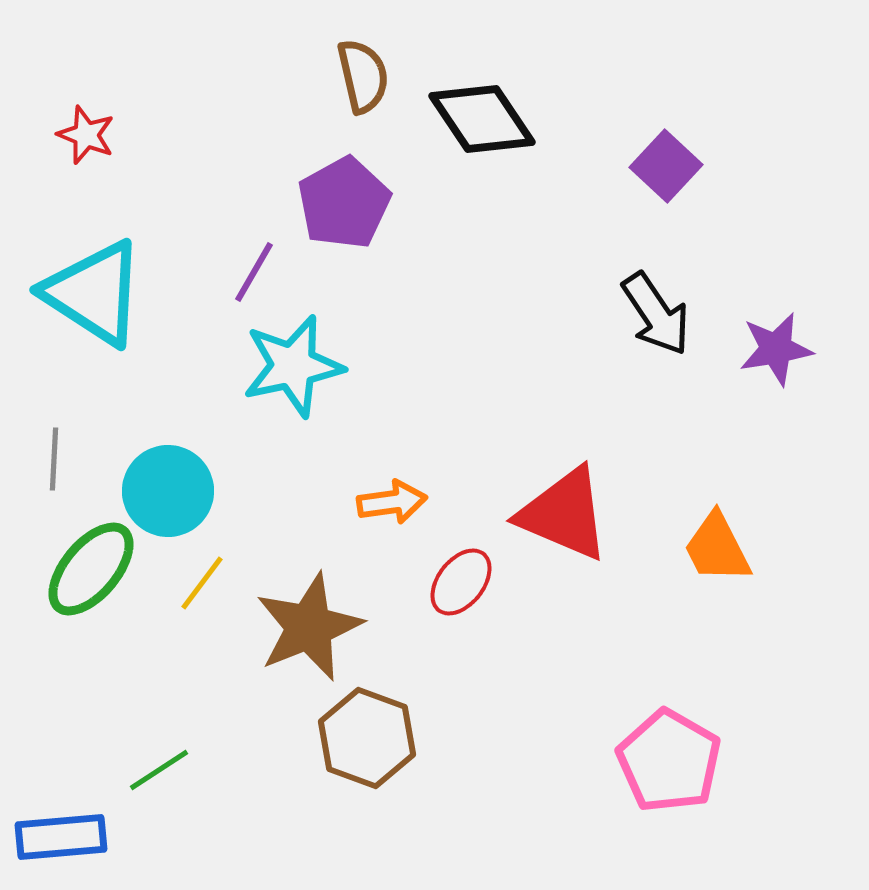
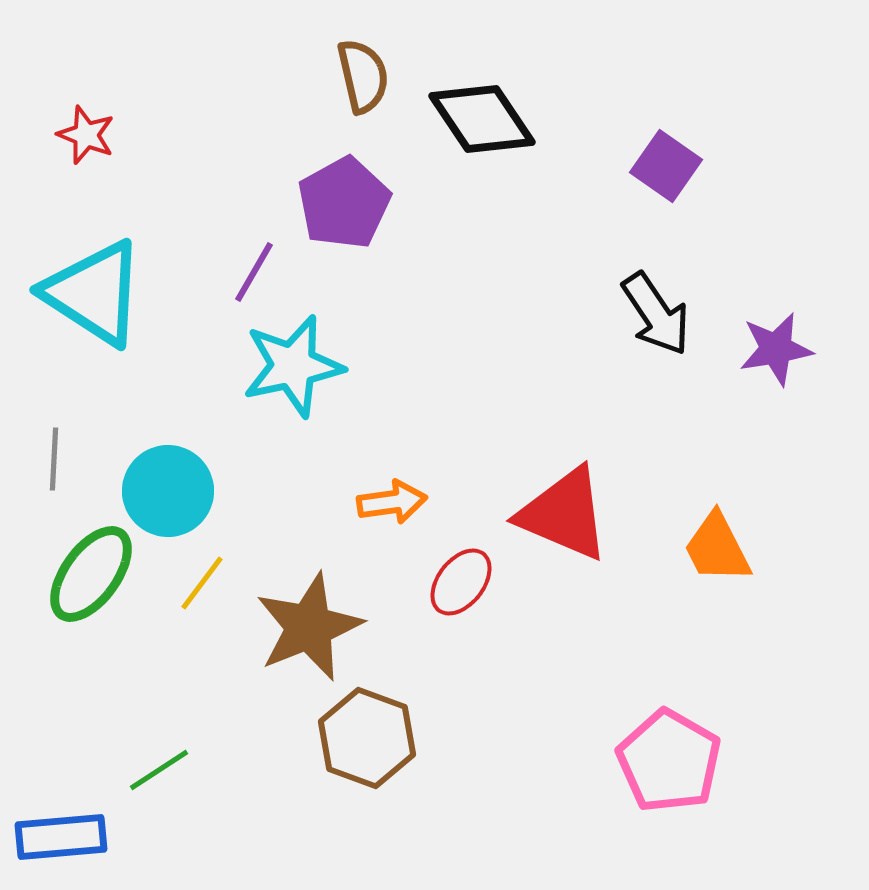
purple square: rotated 8 degrees counterclockwise
green ellipse: moved 5 px down; rotated 4 degrees counterclockwise
